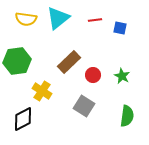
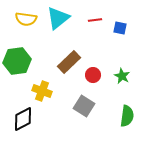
yellow cross: rotated 12 degrees counterclockwise
